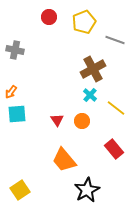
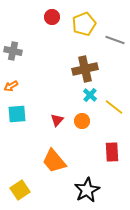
red circle: moved 3 px right
yellow pentagon: moved 2 px down
gray cross: moved 2 px left, 1 px down
brown cross: moved 8 px left; rotated 15 degrees clockwise
orange arrow: moved 6 px up; rotated 24 degrees clockwise
yellow line: moved 2 px left, 1 px up
red triangle: rotated 16 degrees clockwise
red rectangle: moved 2 px left, 3 px down; rotated 36 degrees clockwise
orange trapezoid: moved 10 px left, 1 px down
